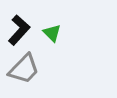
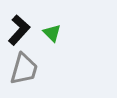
gray trapezoid: rotated 28 degrees counterclockwise
